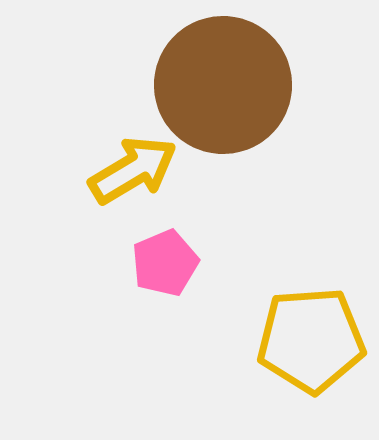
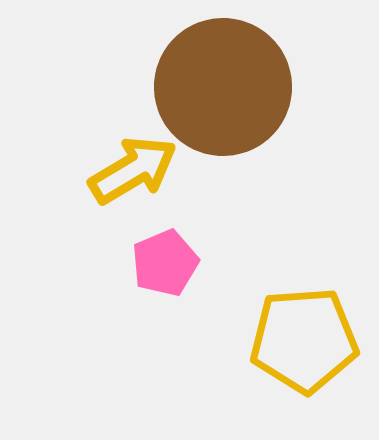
brown circle: moved 2 px down
yellow pentagon: moved 7 px left
